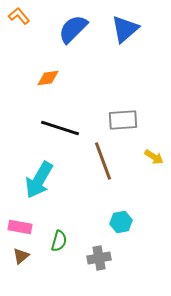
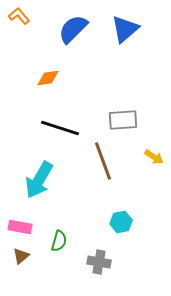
gray cross: moved 4 px down; rotated 20 degrees clockwise
